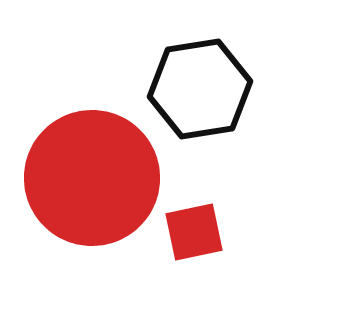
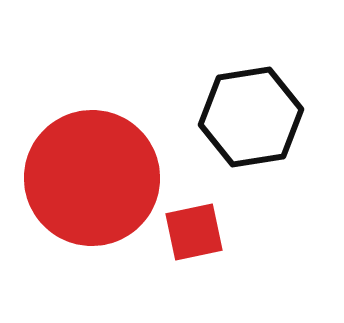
black hexagon: moved 51 px right, 28 px down
